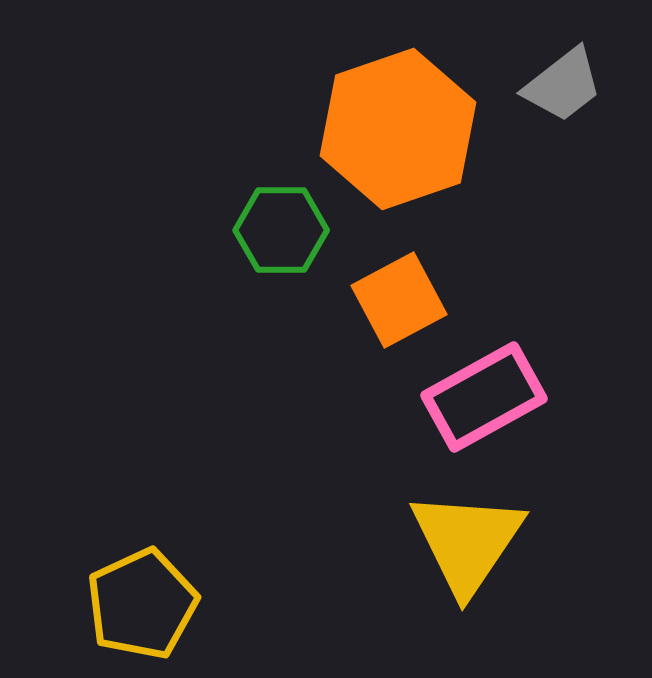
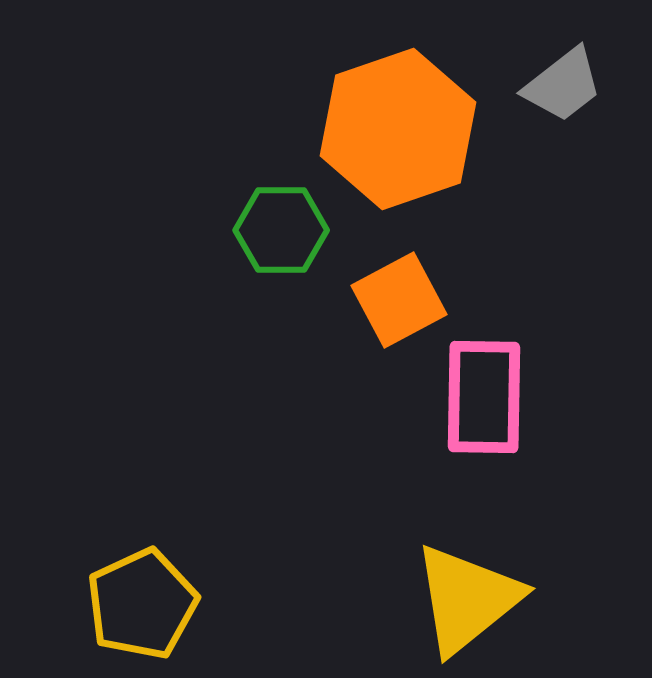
pink rectangle: rotated 60 degrees counterclockwise
yellow triangle: moved 57 px down; rotated 17 degrees clockwise
